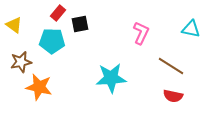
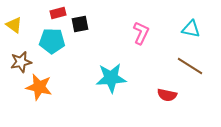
red rectangle: rotated 35 degrees clockwise
brown line: moved 19 px right
red semicircle: moved 6 px left, 1 px up
